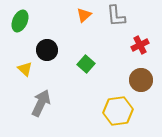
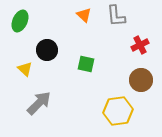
orange triangle: rotated 35 degrees counterclockwise
green square: rotated 30 degrees counterclockwise
gray arrow: moved 2 px left; rotated 20 degrees clockwise
